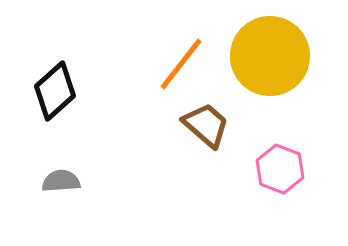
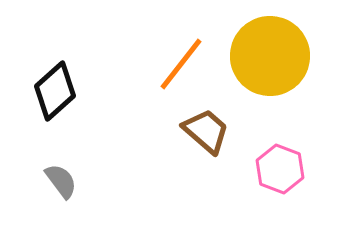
brown trapezoid: moved 6 px down
gray semicircle: rotated 57 degrees clockwise
